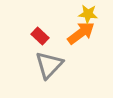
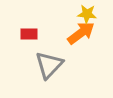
yellow star: moved 1 px left
red rectangle: moved 11 px left, 2 px up; rotated 42 degrees counterclockwise
